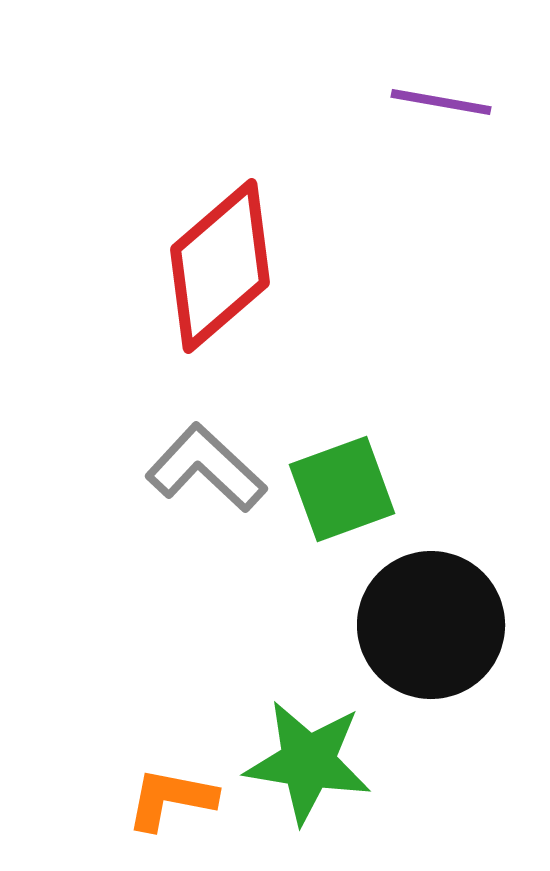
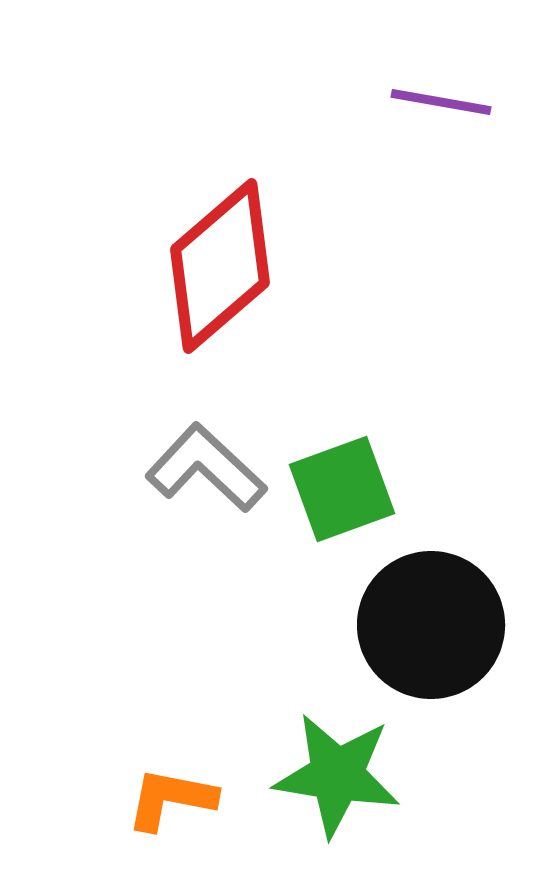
green star: moved 29 px right, 13 px down
